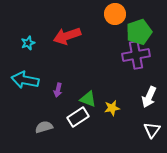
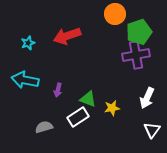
white arrow: moved 2 px left, 1 px down
